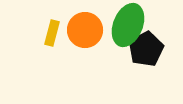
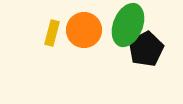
orange circle: moved 1 px left
